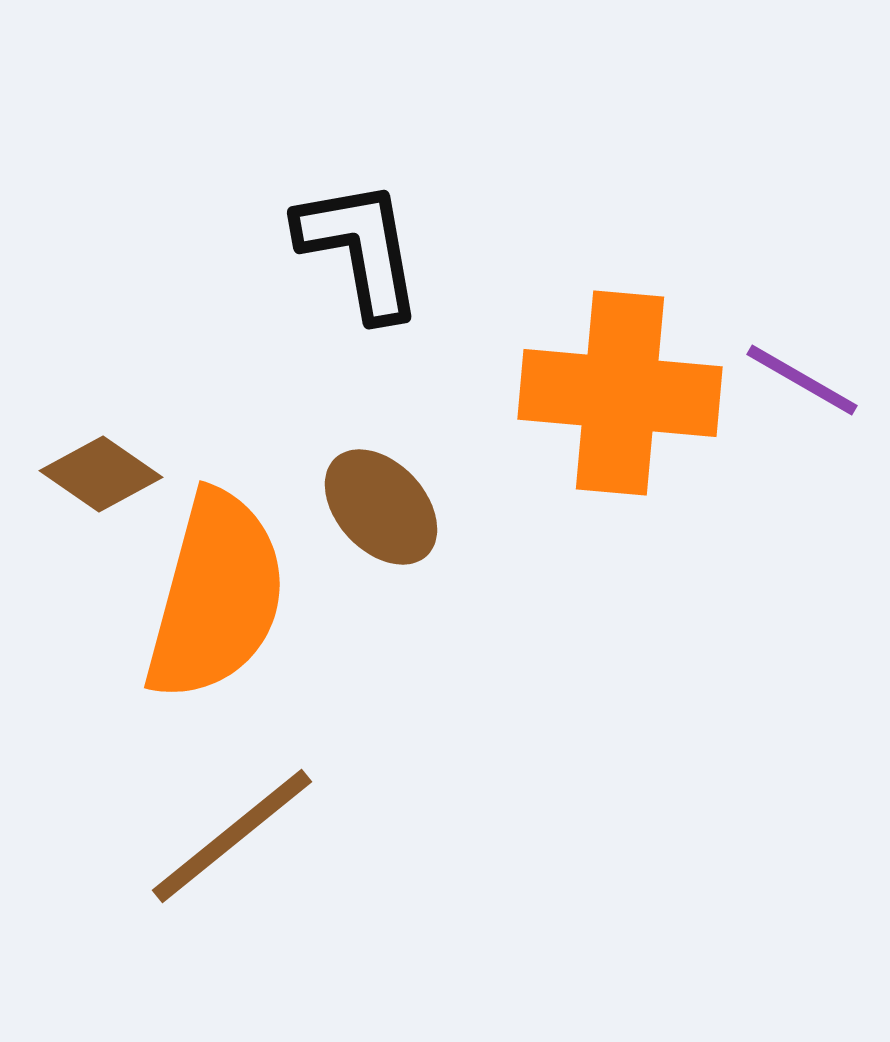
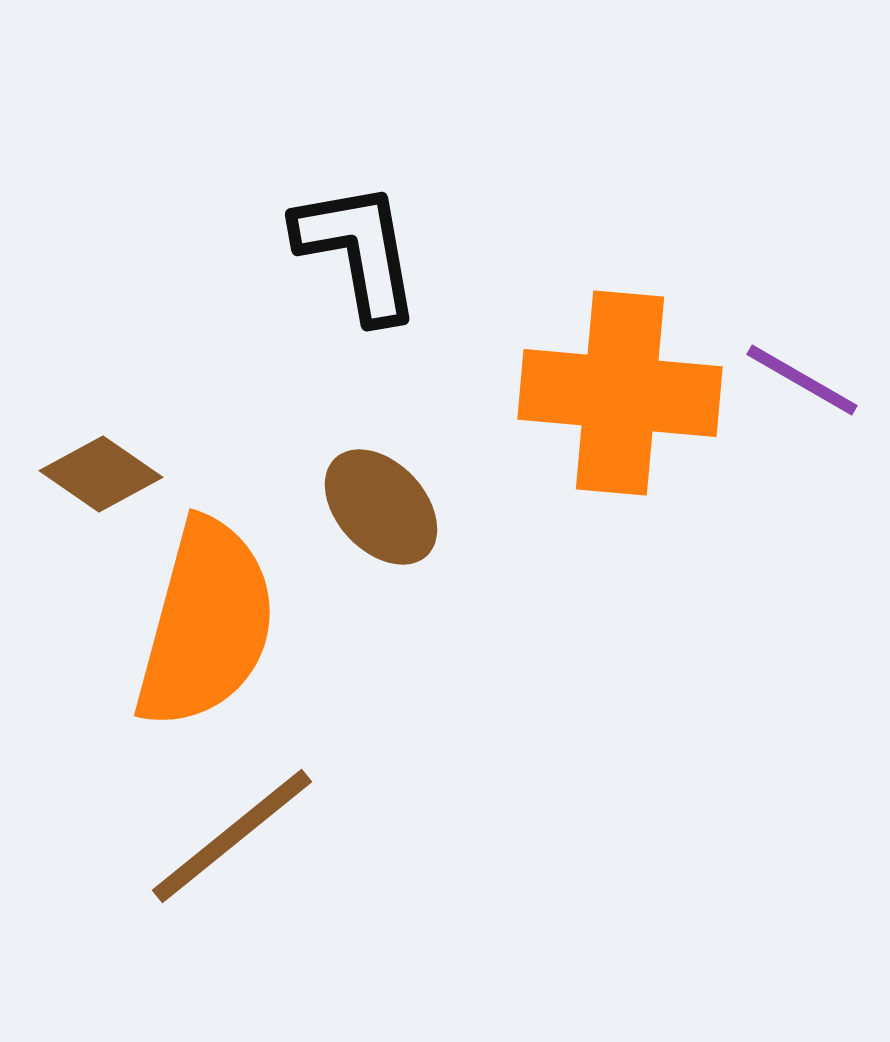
black L-shape: moved 2 px left, 2 px down
orange semicircle: moved 10 px left, 28 px down
